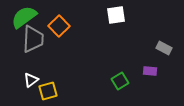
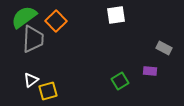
orange square: moved 3 px left, 5 px up
